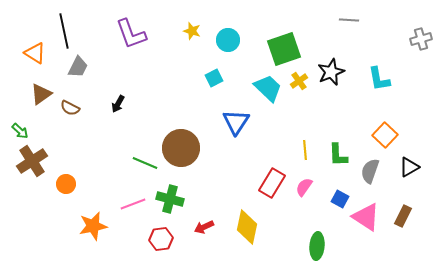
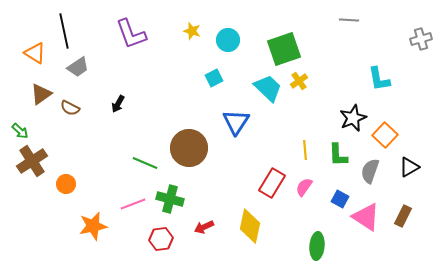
gray trapezoid: rotated 30 degrees clockwise
black star: moved 22 px right, 46 px down
brown circle: moved 8 px right
yellow diamond: moved 3 px right, 1 px up
